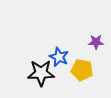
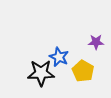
yellow pentagon: moved 1 px right, 1 px down; rotated 20 degrees clockwise
